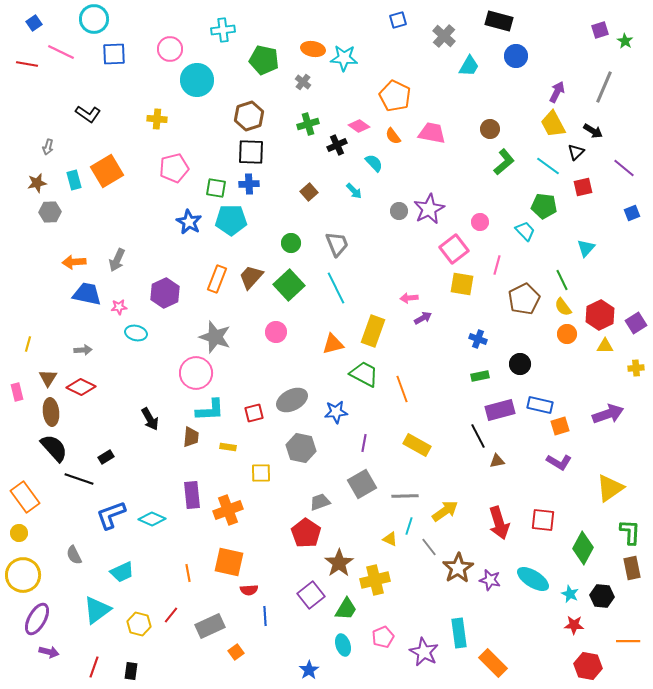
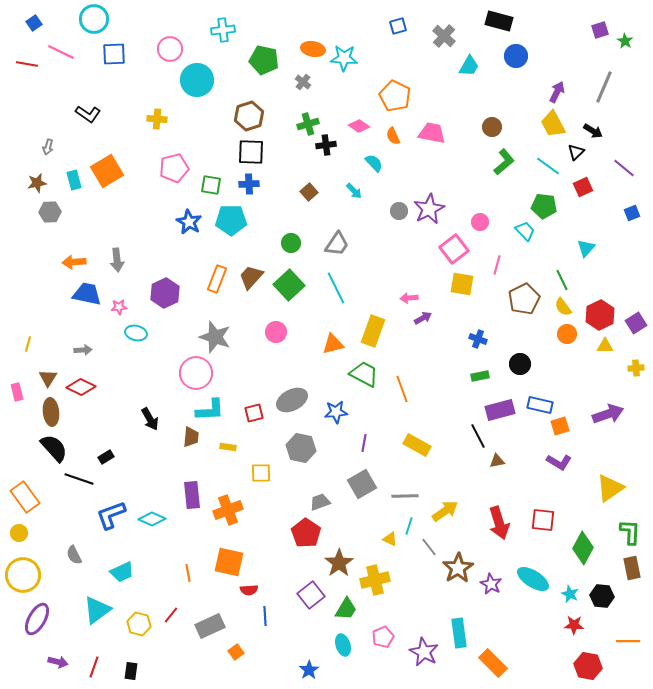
blue square at (398, 20): moved 6 px down
brown circle at (490, 129): moved 2 px right, 2 px up
orange semicircle at (393, 136): rotated 12 degrees clockwise
black cross at (337, 145): moved 11 px left; rotated 18 degrees clockwise
red square at (583, 187): rotated 12 degrees counterclockwise
green square at (216, 188): moved 5 px left, 3 px up
gray trapezoid at (337, 244): rotated 56 degrees clockwise
gray arrow at (117, 260): rotated 30 degrees counterclockwise
purple star at (490, 580): moved 1 px right, 4 px down; rotated 15 degrees clockwise
purple arrow at (49, 652): moved 9 px right, 10 px down
